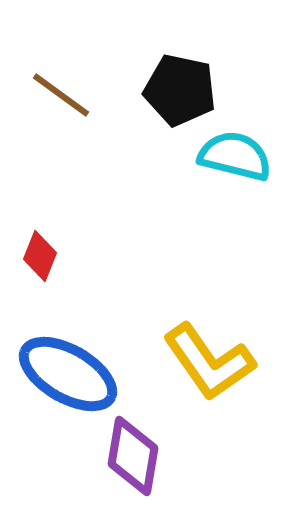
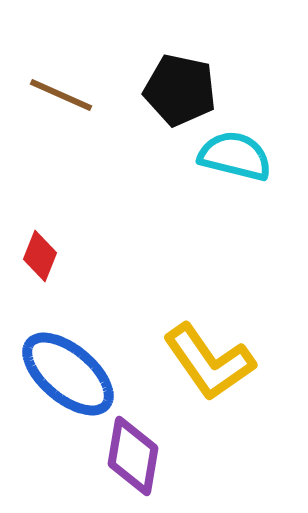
brown line: rotated 12 degrees counterclockwise
blue ellipse: rotated 10 degrees clockwise
